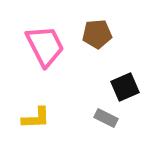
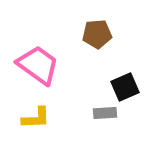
pink trapezoid: moved 7 px left, 19 px down; rotated 27 degrees counterclockwise
gray rectangle: moved 1 px left, 5 px up; rotated 30 degrees counterclockwise
